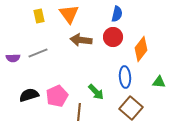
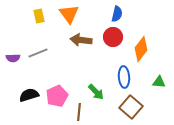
blue ellipse: moved 1 px left
brown square: moved 1 px up
